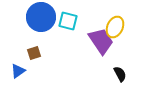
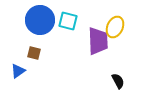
blue circle: moved 1 px left, 3 px down
purple trapezoid: moved 3 px left; rotated 32 degrees clockwise
brown square: rotated 32 degrees clockwise
black semicircle: moved 2 px left, 7 px down
